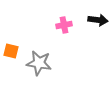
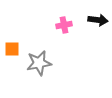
orange square: moved 1 px right, 2 px up; rotated 14 degrees counterclockwise
gray star: rotated 20 degrees counterclockwise
